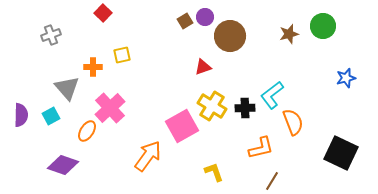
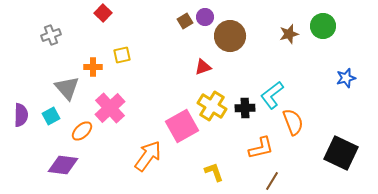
orange ellipse: moved 5 px left; rotated 15 degrees clockwise
purple diamond: rotated 12 degrees counterclockwise
